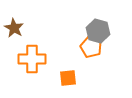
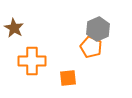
gray hexagon: moved 2 px up; rotated 20 degrees clockwise
orange cross: moved 2 px down
